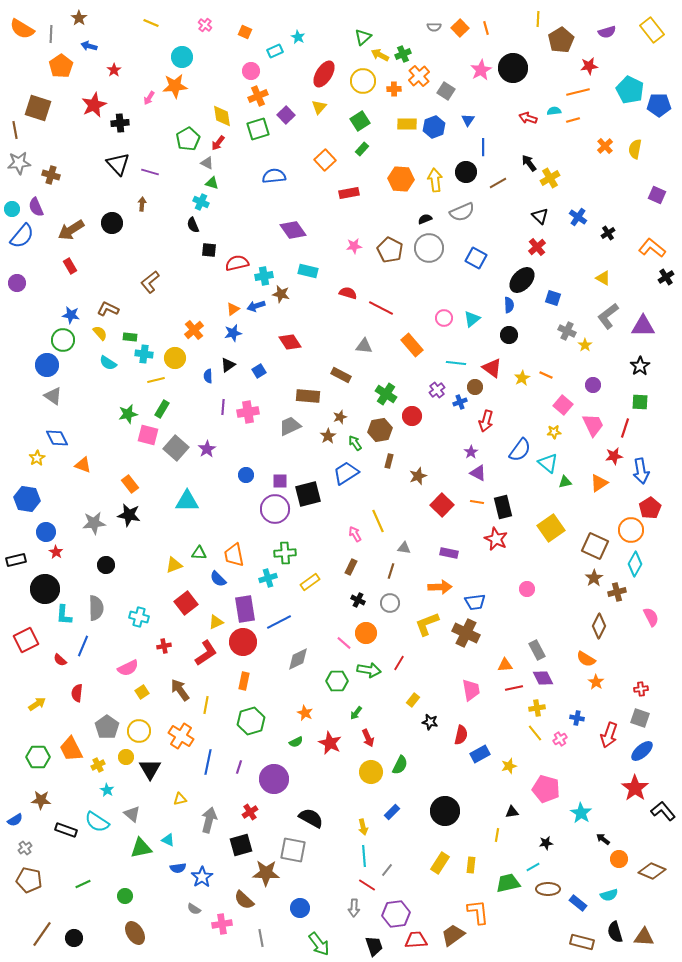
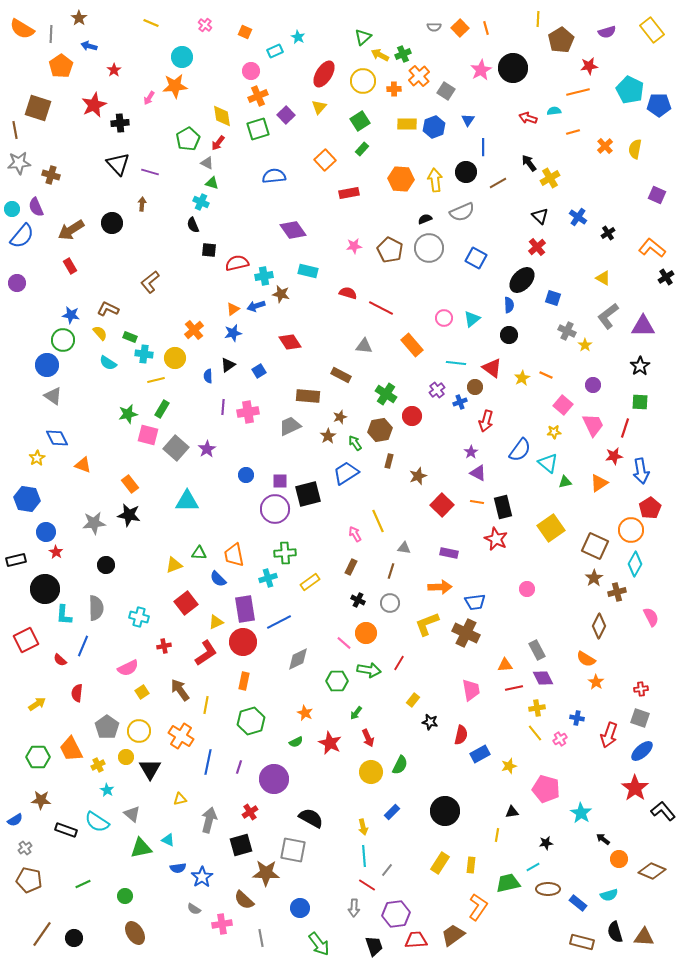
orange line at (573, 120): moved 12 px down
green rectangle at (130, 337): rotated 16 degrees clockwise
orange L-shape at (478, 912): moved 5 px up; rotated 40 degrees clockwise
